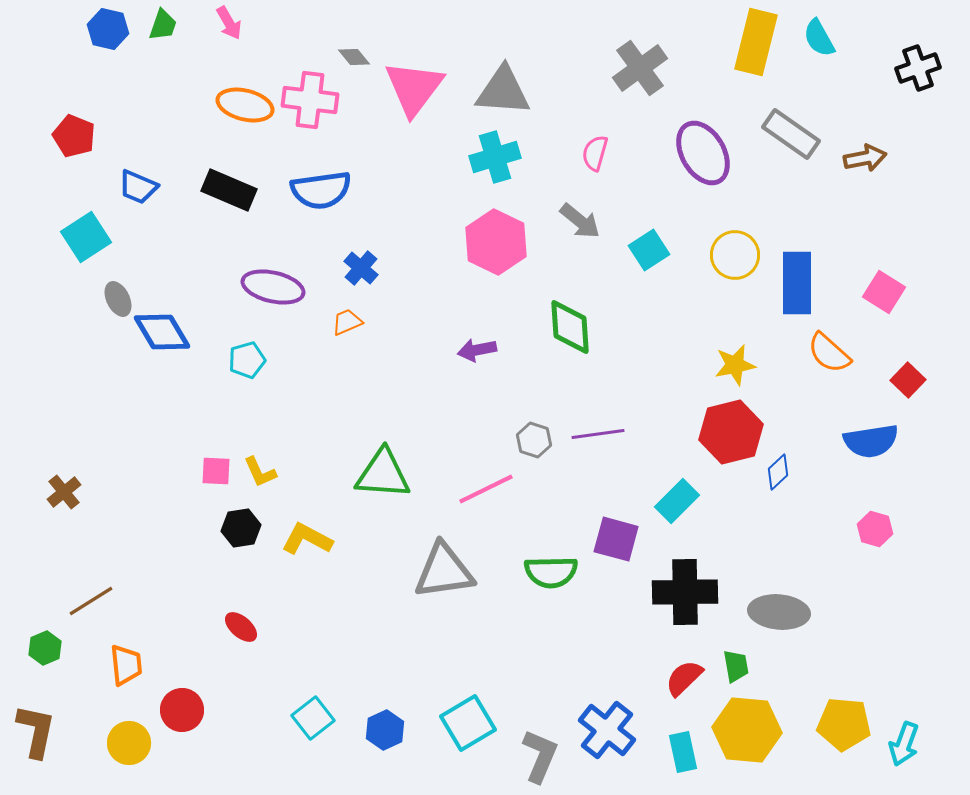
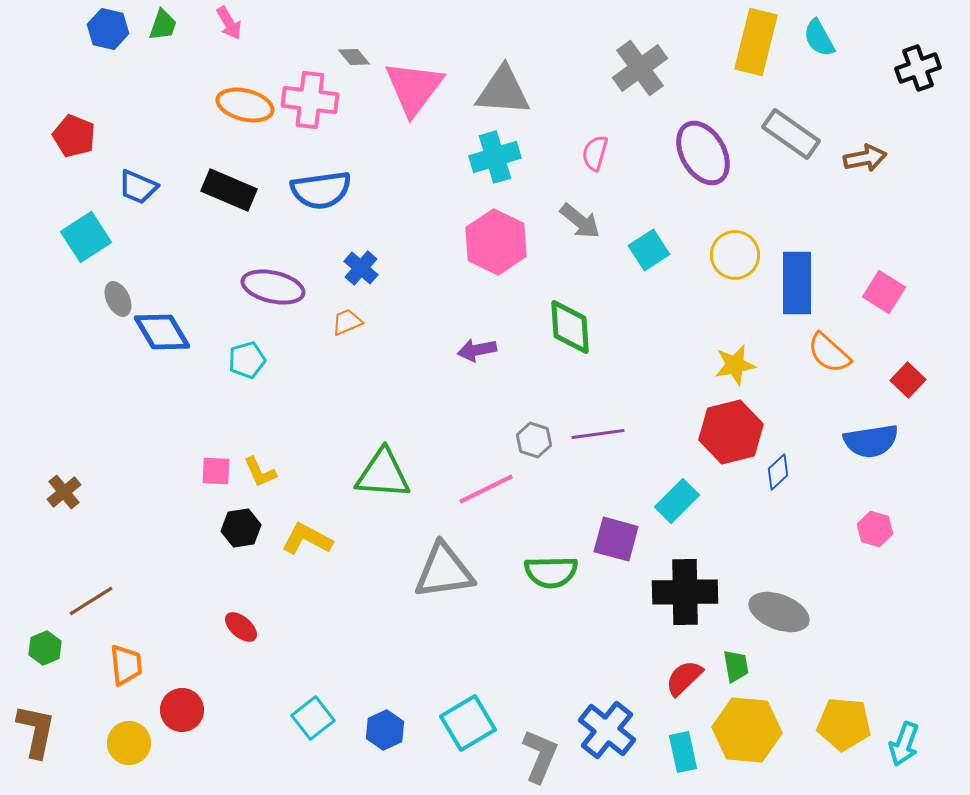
gray ellipse at (779, 612): rotated 16 degrees clockwise
